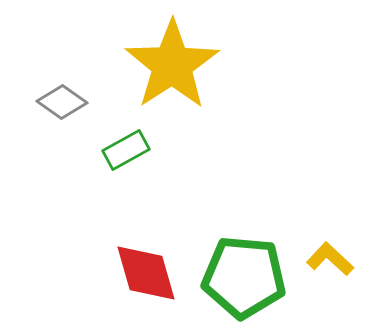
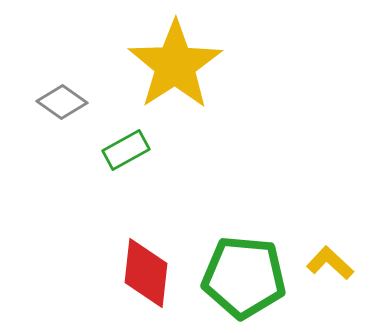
yellow star: moved 3 px right
yellow L-shape: moved 4 px down
red diamond: rotated 22 degrees clockwise
